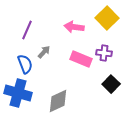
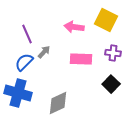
yellow square: moved 1 px left, 2 px down; rotated 20 degrees counterclockwise
purple line: moved 4 px down; rotated 48 degrees counterclockwise
purple cross: moved 9 px right
pink rectangle: rotated 20 degrees counterclockwise
blue semicircle: moved 1 px left, 2 px up; rotated 114 degrees counterclockwise
gray diamond: moved 2 px down
